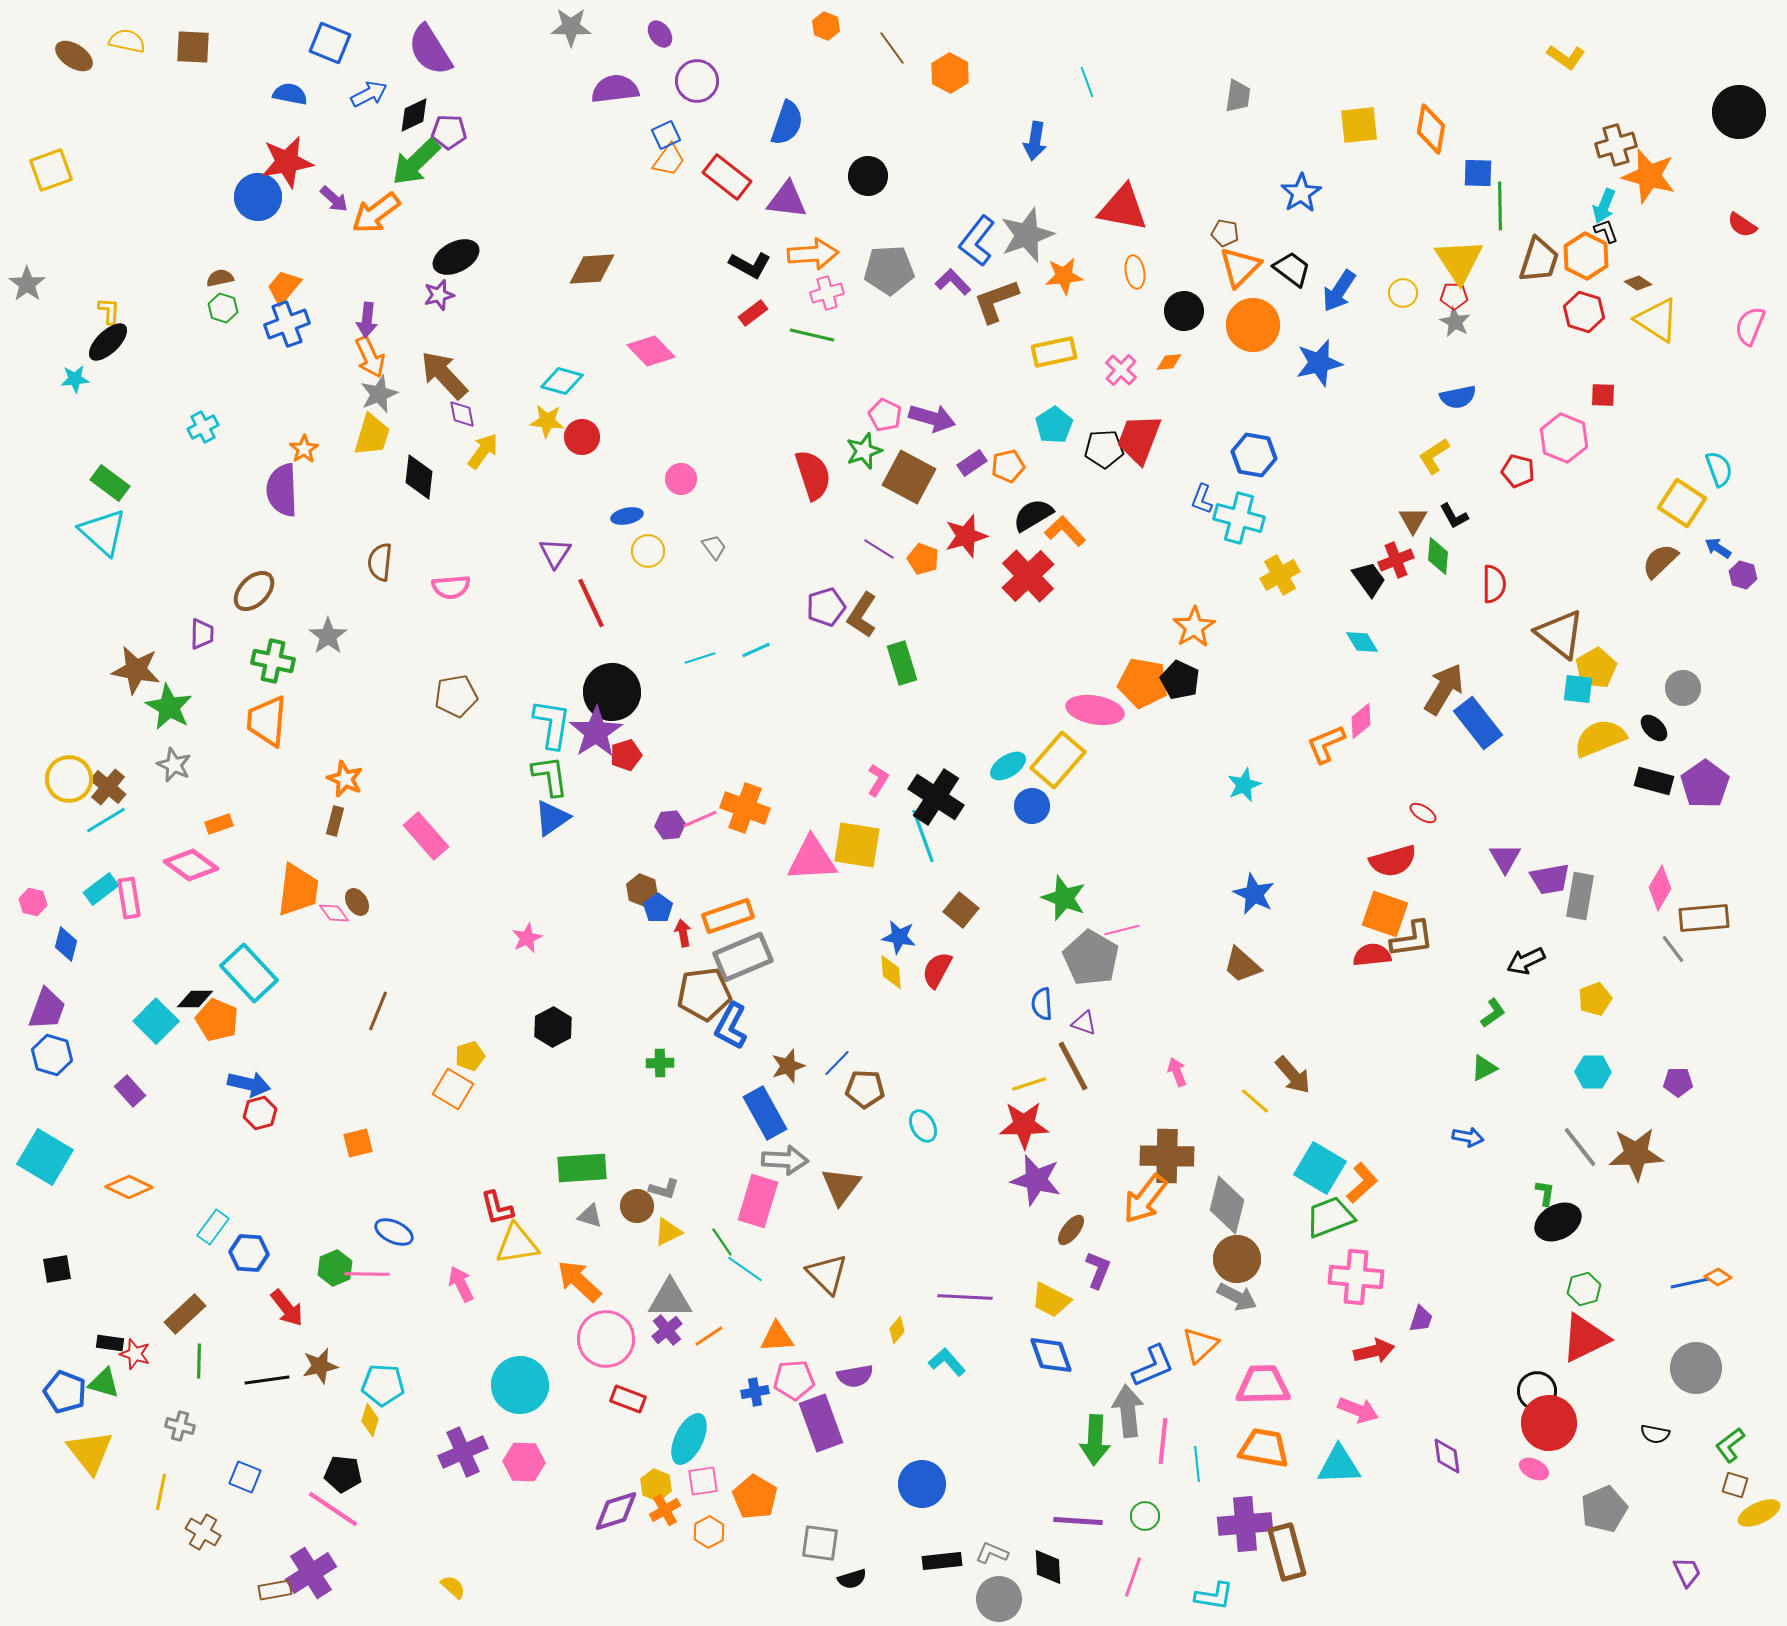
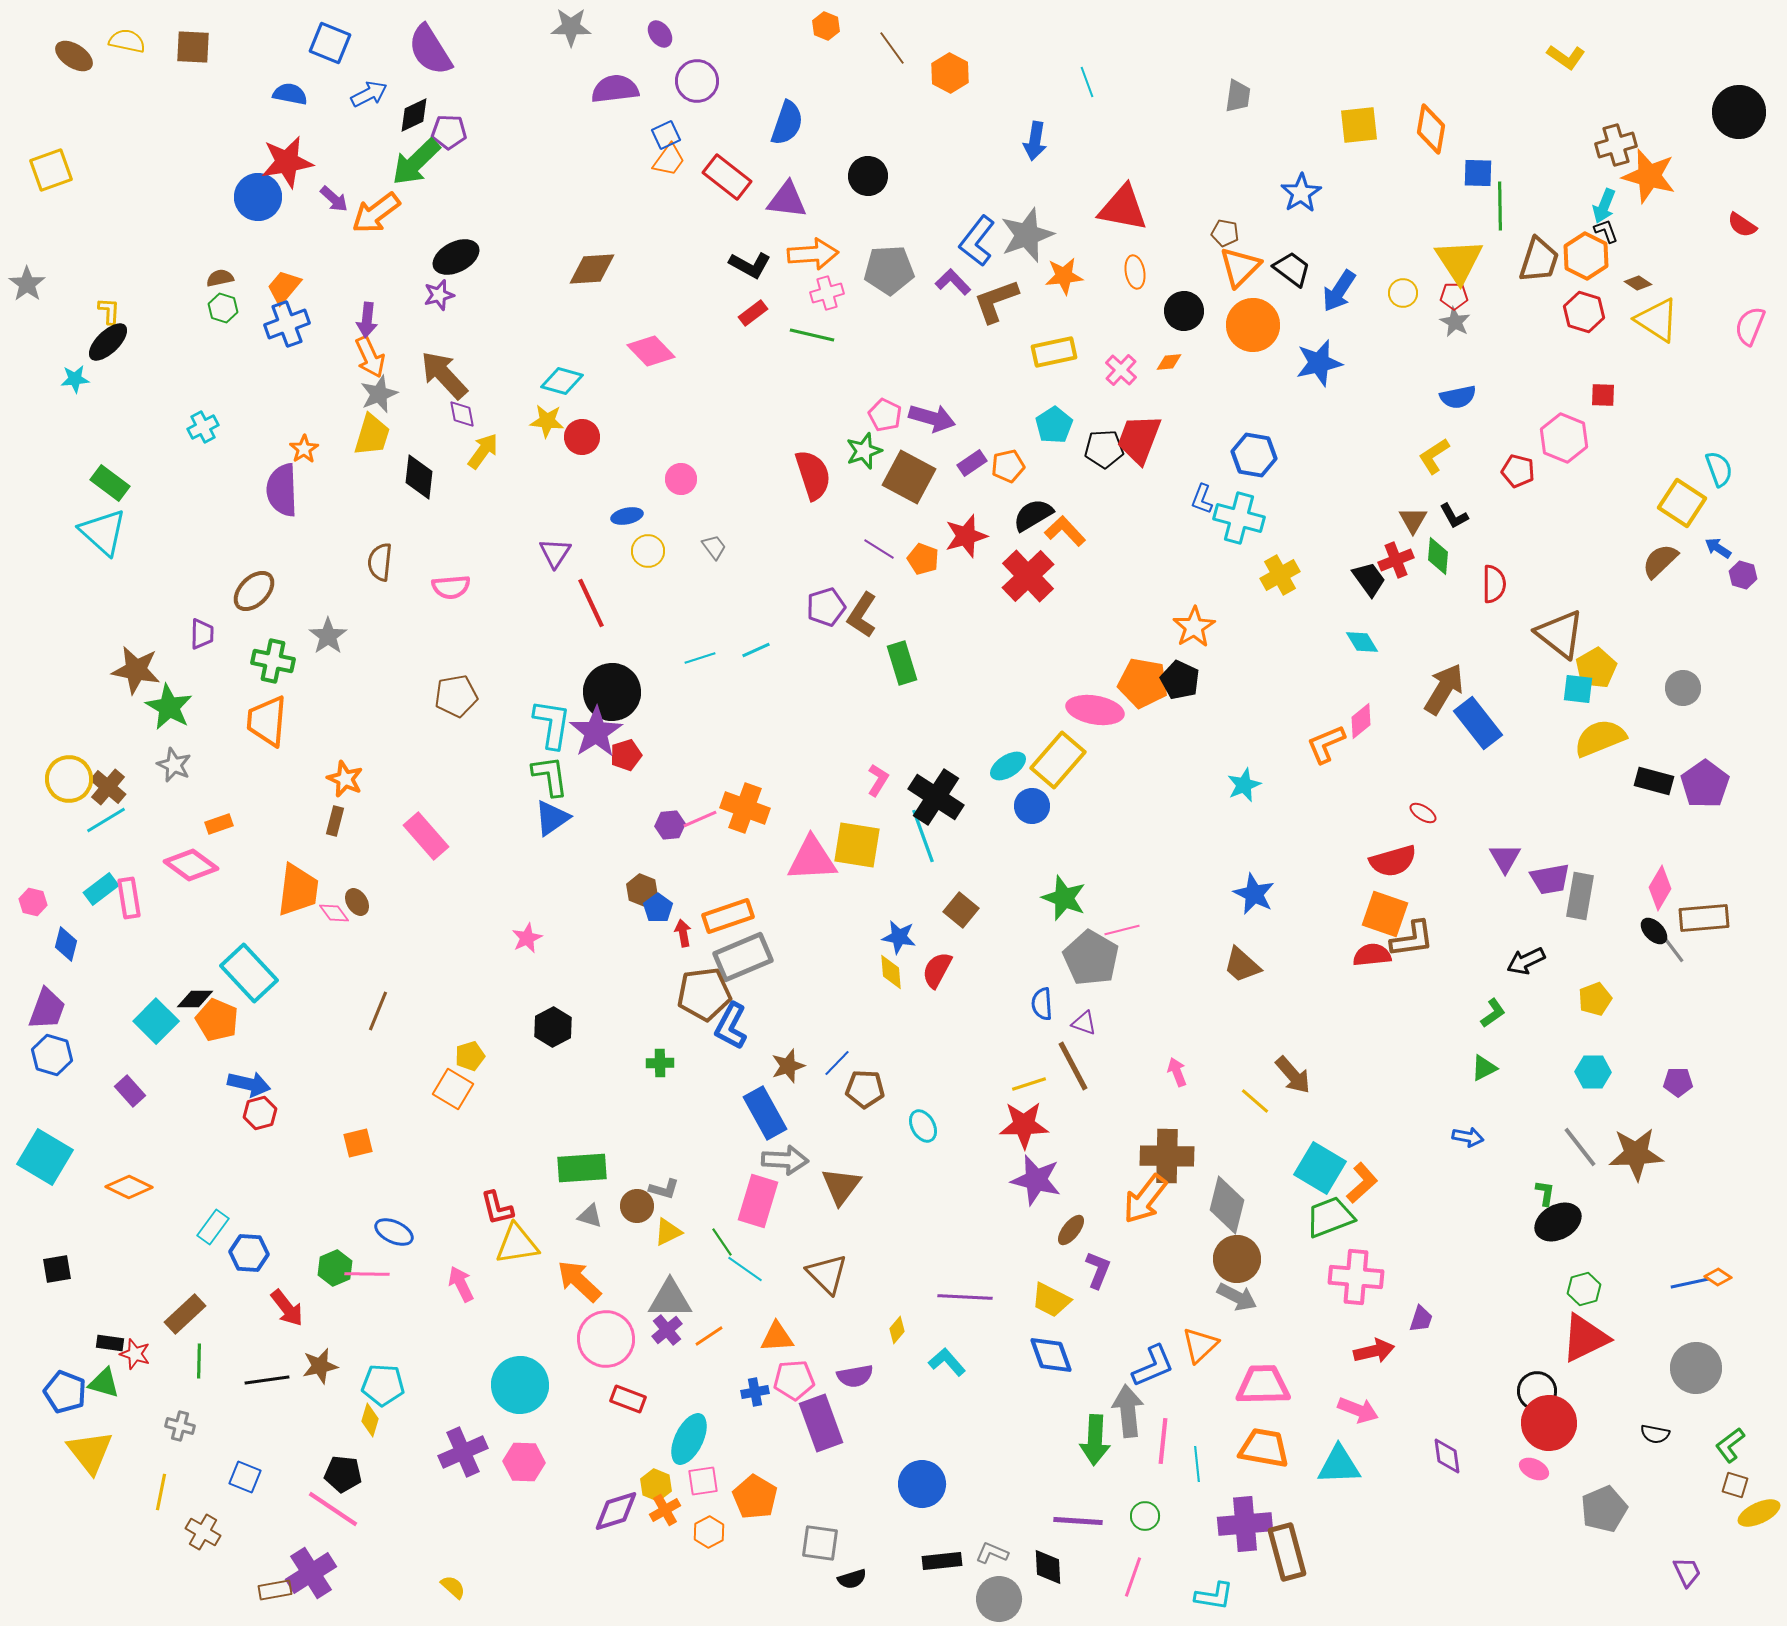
black ellipse at (1654, 728): moved 203 px down
